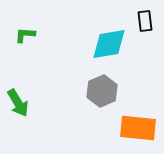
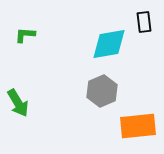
black rectangle: moved 1 px left, 1 px down
orange rectangle: moved 2 px up; rotated 12 degrees counterclockwise
